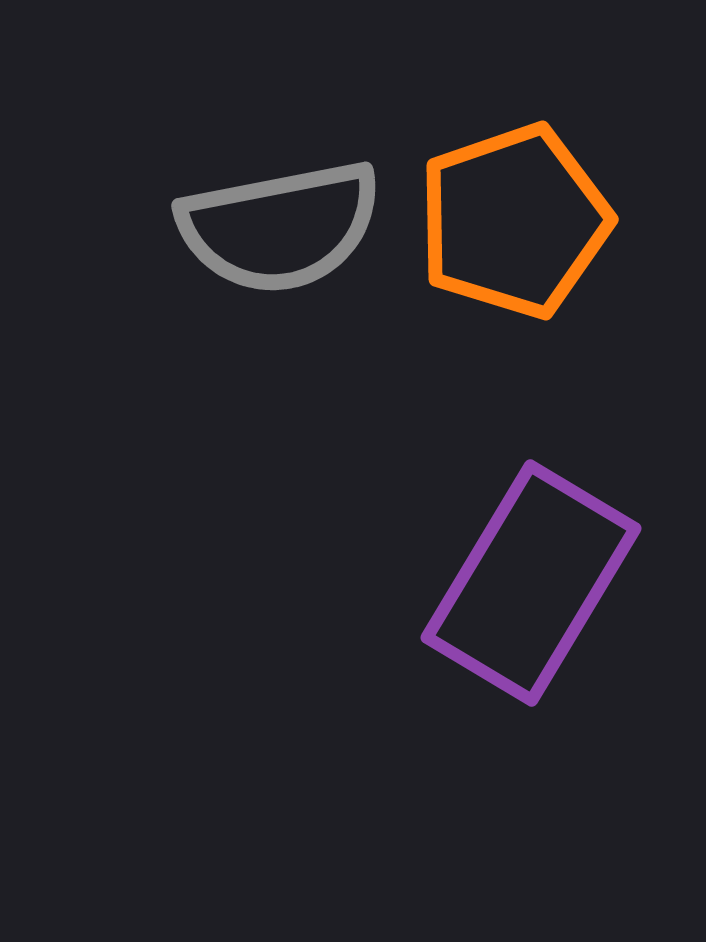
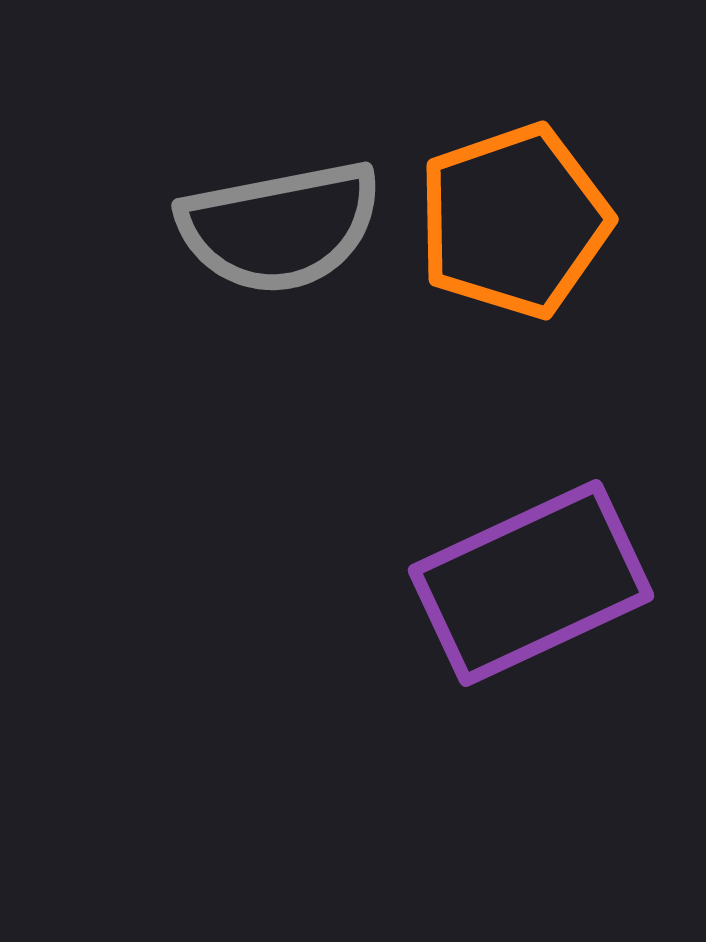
purple rectangle: rotated 34 degrees clockwise
